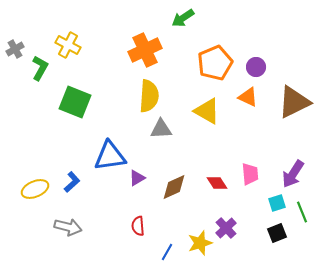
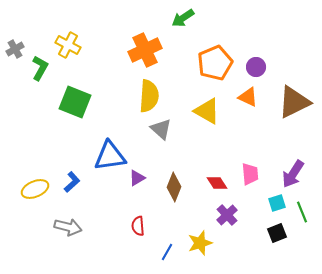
gray triangle: rotated 45 degrees clockwise
brown diamond: rotated 44 degrees counterclockwise
purple cross: moved 1 px right, 13 px up
